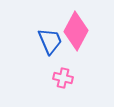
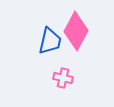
blue trapezoid: rotated 36 degrees clockwise
